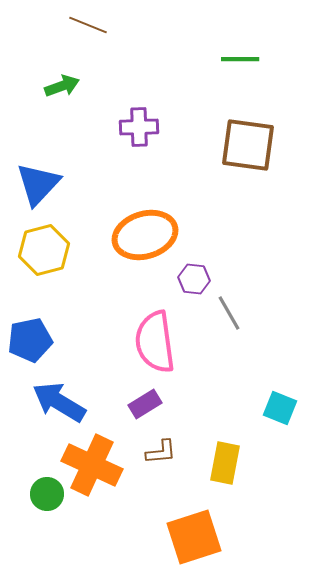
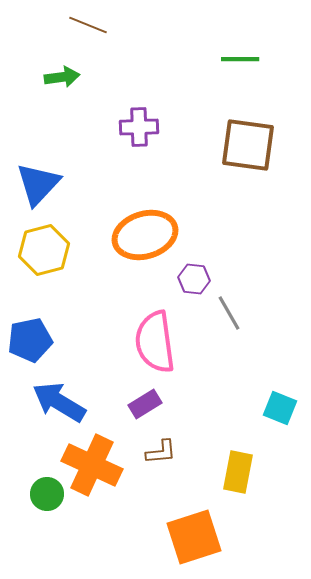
green arrow: moved 9 px up; rotated 12 degrees clockwise
yellow rectangle: moved 13 px right, 9 px down
